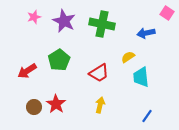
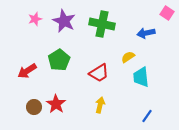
pink star: moved 1 px right, 2 px down
